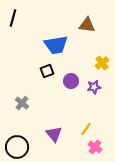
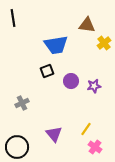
black line: rotated 24 degrees counterclockwise
yellow cross: moved 2 px right, 20 px up
purple star: moved 1 px up
gray cross: rotated 24 degrees clockwise
